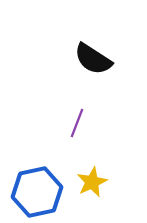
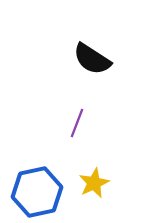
black semicircle: moved 1 px left
yellow star: moved 2 px right, 1 px down
